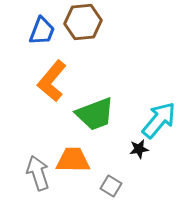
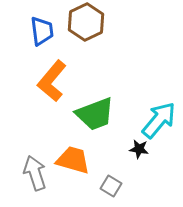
brown hexagon: moved 3 px right; rotated 21 degrees counterclockwise
blue trapezoid: rotated 28 degrees counterclockwise
black star: rotated 18 degrees clockwise
orange trapezoid: rotated 15 degrees clockwise
gray arrow: moved 3 px left
